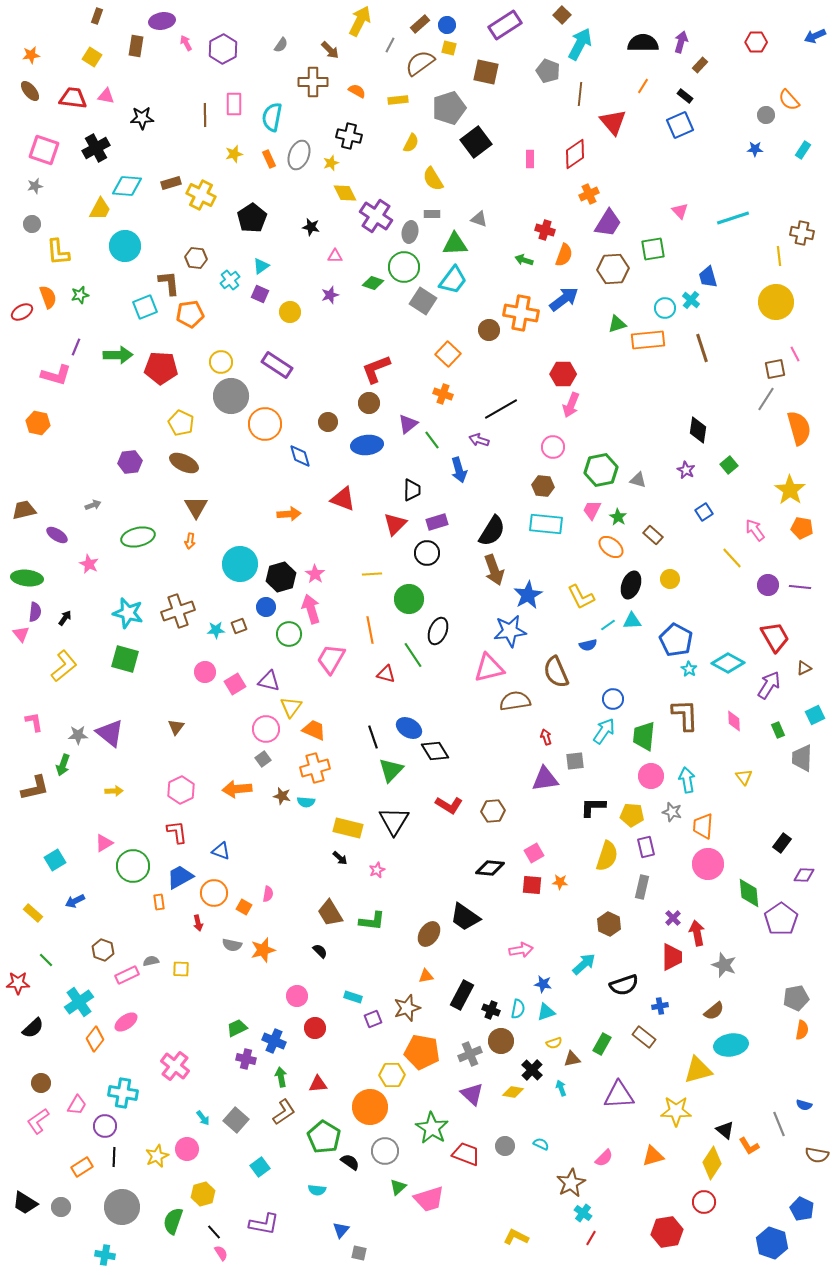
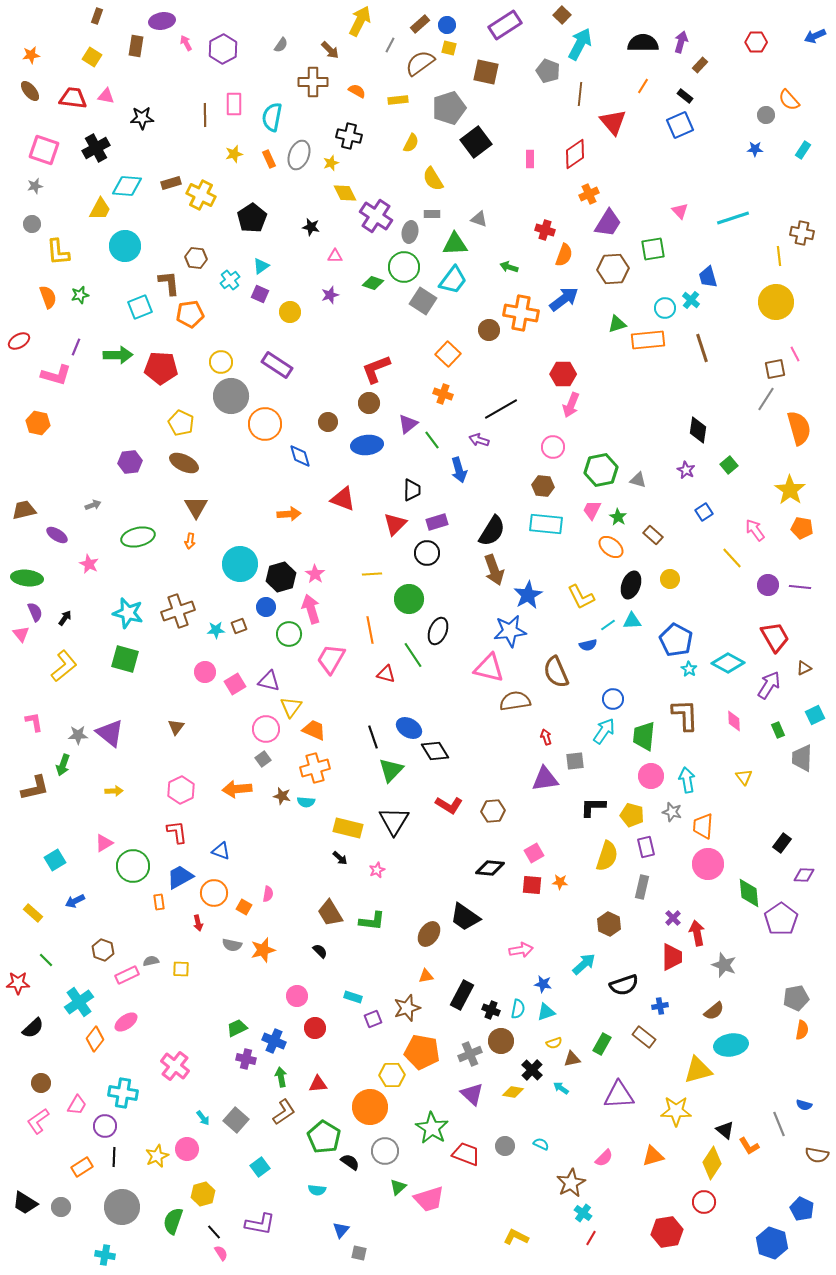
green arrow at (524, 260): moved 15 px left, 7 px down
cyan square at (145, 307): moved 5 px left
red ellipse at (22, 312): moved 3 px left, 29 px down
purple semicircle at (35, 612): rotated 30 degrees counterclockwise
pink triangle at (489, 668): rotated 28 degrees clockwise
yellow pentagon at (632, 815): rotated 10 degrees clockwise
cyan arrow at (561, 1088): rotated 35 degrees counterclockwise
purple L-shape at (264, 1224): moved 4 px left
